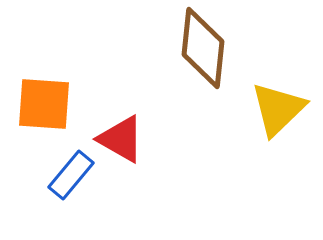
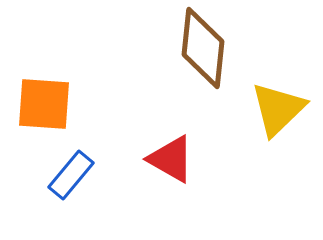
red triangle: moved 50 px right, 20 px down
